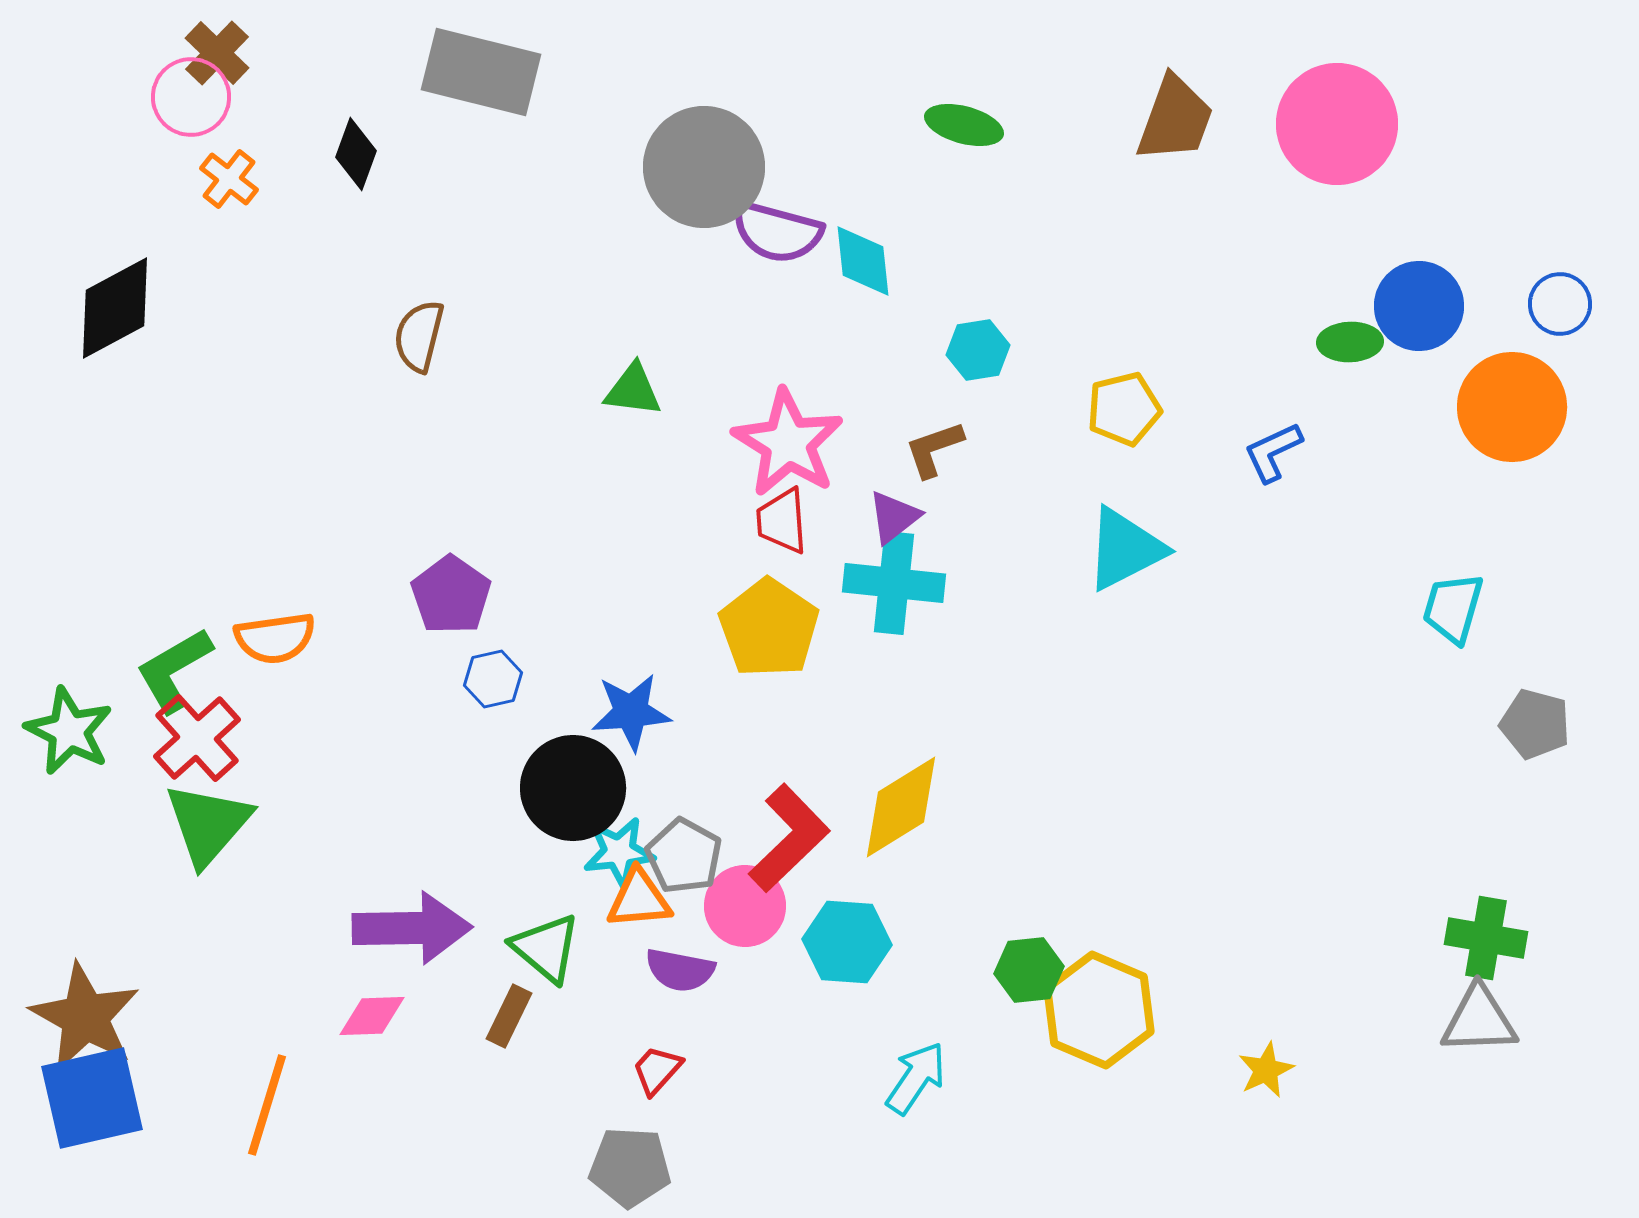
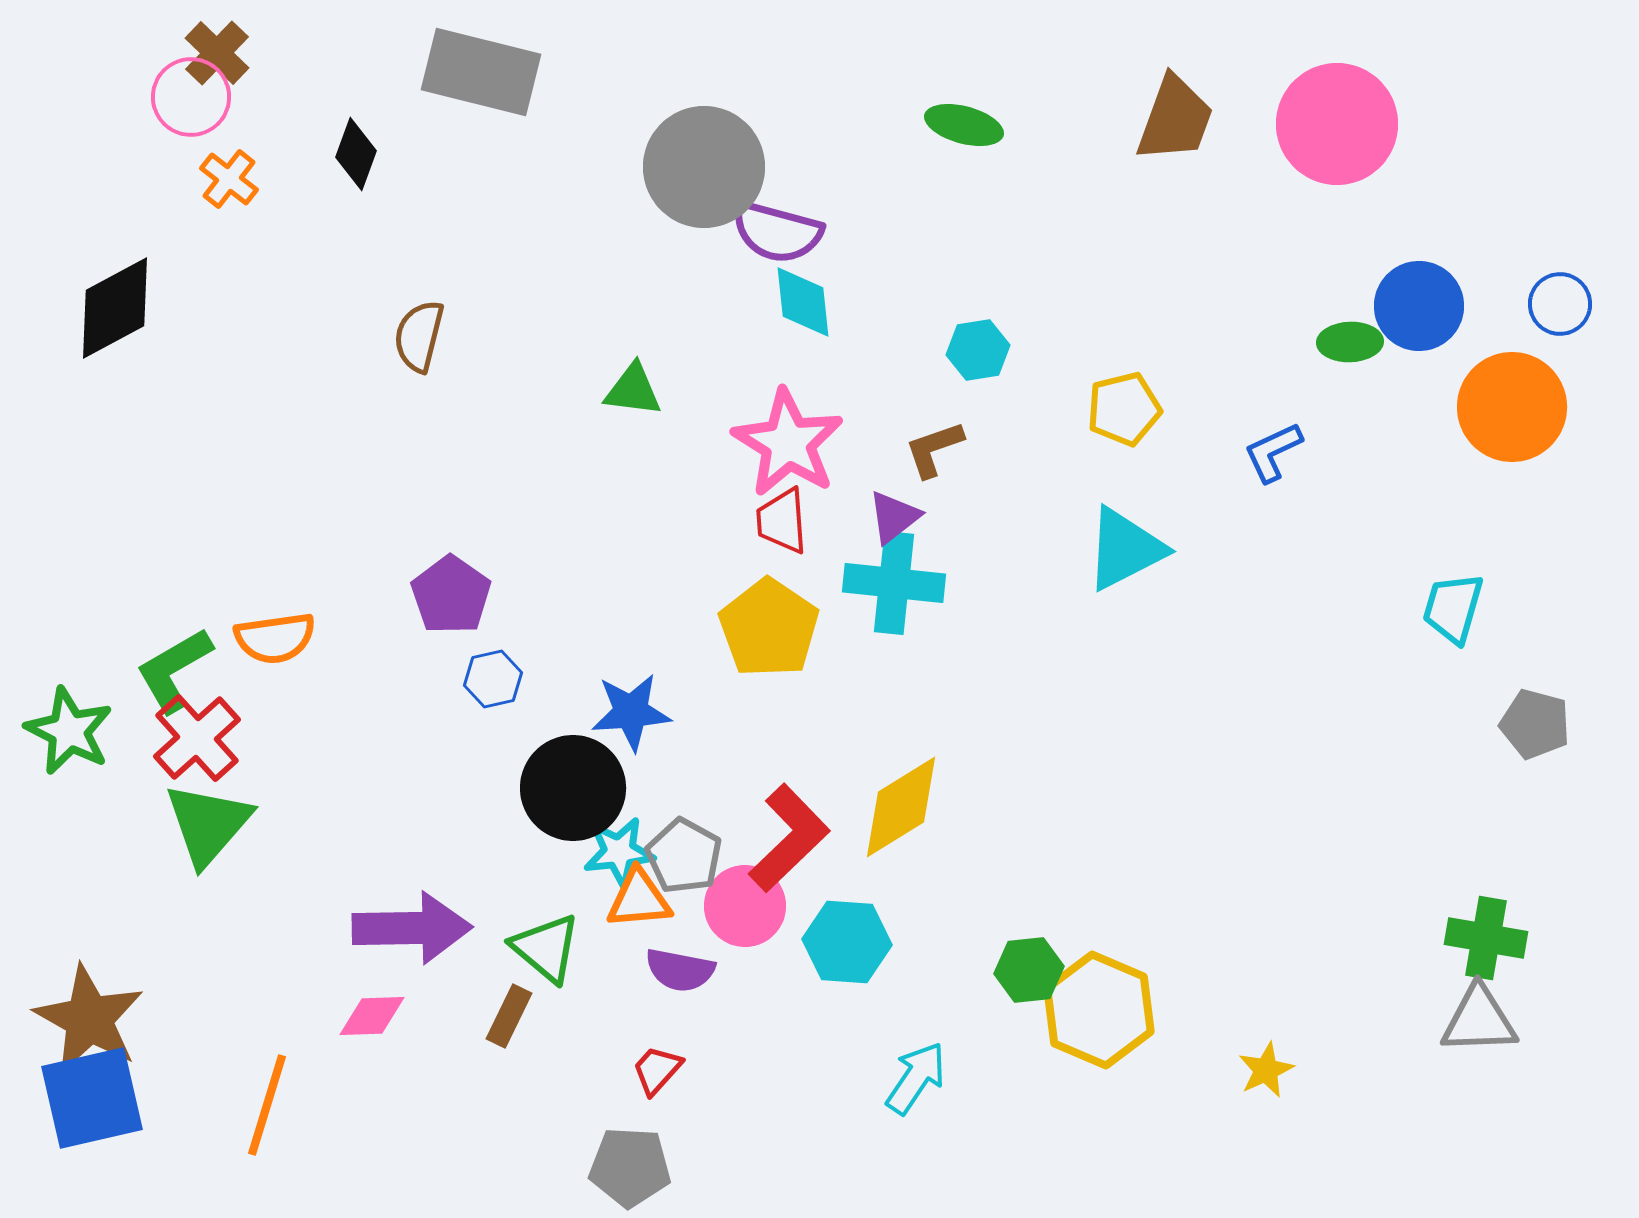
cyan diamond at (863, 261): moved 60 px left, 41 px down
brown star at (85, 1017): moved 4 px right, 2 px down
